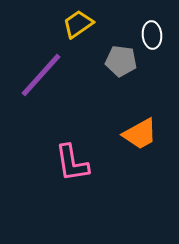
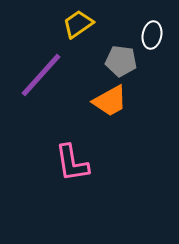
white ellipse: rotated 16 degrees clockwise
orange trapezoid: moved 30 px left, 33 px up
